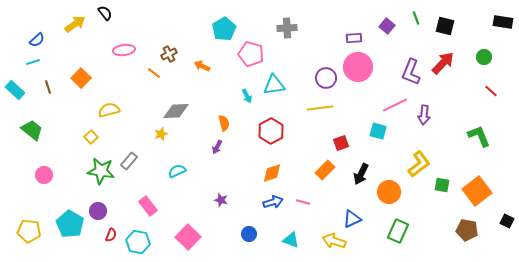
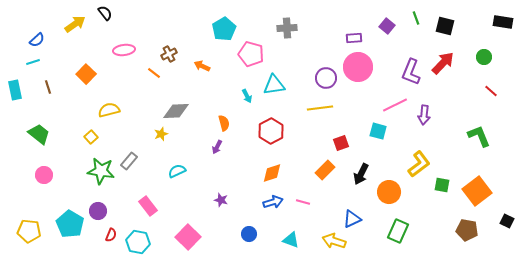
orange square at (81, 78): moved 5 px right, 4 px up
cyan rectangle at (15, 90): rotated 36 degrees clockwise
green trapezoid at (32, 130): moved 7 px right, 4 px down
